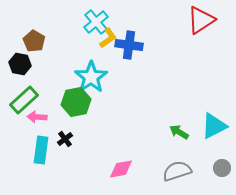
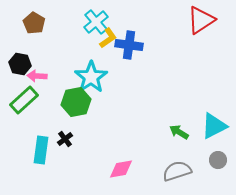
brown pentagon: moved 18 px up
pink arrow: moved 41 px up
gray circle: moved 4 px left, 8 px up
